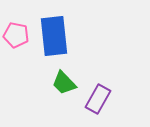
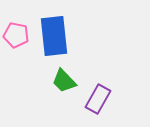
green trapezoid: moved 2 px up
